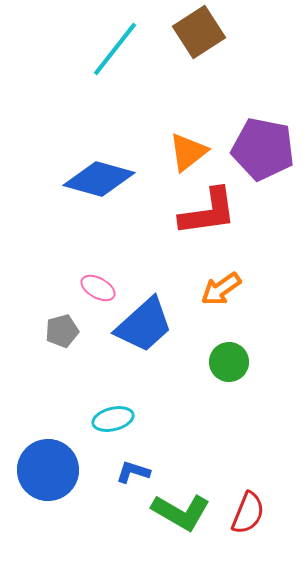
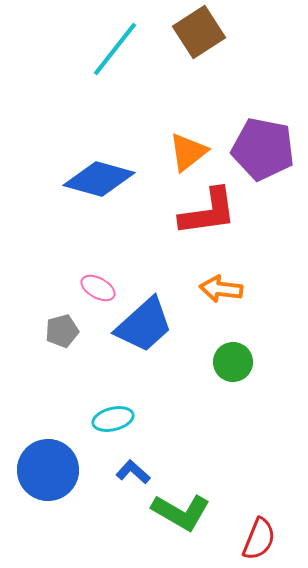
orange arrow: rotated 42 degrees clockwise
green circle: moved 4 px right
blue L-shape: rotated 24 degrees clockwise
red semicircle: moved 11 px right, 26 px down
